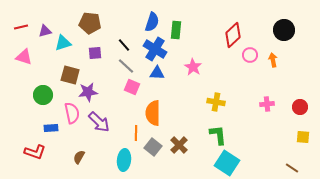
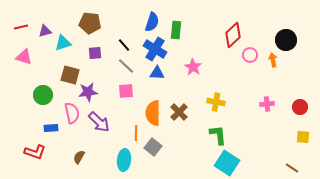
black circle: moved 2 px right, 10 px down
pink square: moved 6 px left, 4 px down; rotated 28 degrees counterclockwise
brown cross: moved 33 px up
